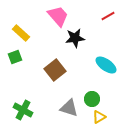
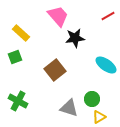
green cross: moved 5 px left, 9 px up
